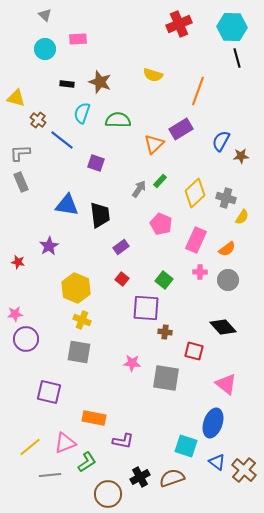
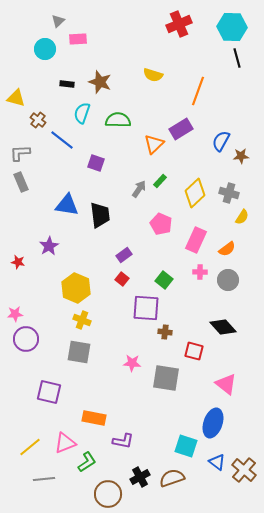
gray triangle at (45, 15): moved 13 px right, 6 px down; rotated 32 degrees clockwise
gray cross at (226, 198): moved 3 px right, 5 px up
purple rectangle at (121, 247): moved 3 px right, 8 px down
gray line at (50, 475): moved 6 px left, 4 px down
